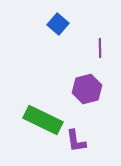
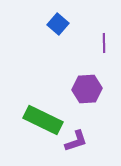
purple line: moved 4 px right, 5 px up
purple hexagon: rotated 12 degrees clockwise
purple L-shape: rotated 100 degrees counterclockwise
